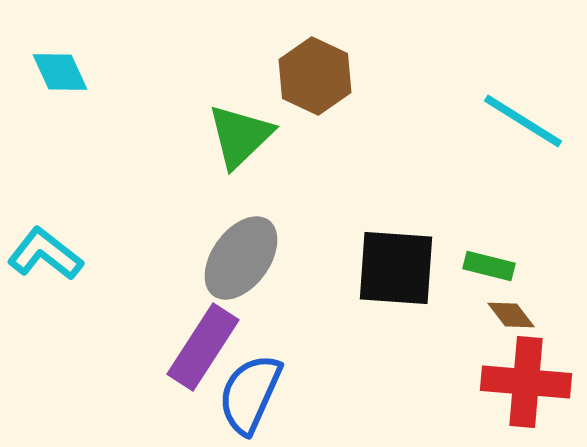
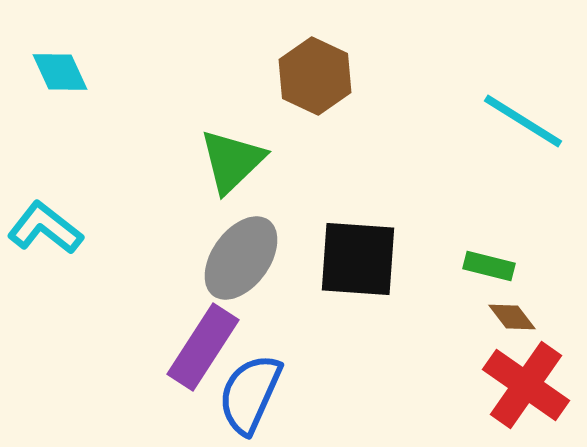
green triangle: moved 8 px left, 25 px down
cyan L-shape: moved 26 px up
black square: moved 38 px left, 9 px up
brown diamond: moved 1 px right, 2 px down
red cross: moved 3 px down; rotated 30 degrees clockwise
